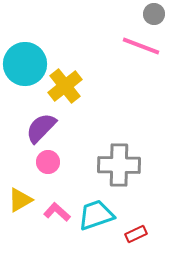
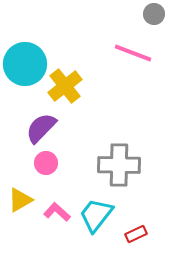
pink line: moved 8 px left, 7 px down
pink circle: moved 2 px left, 1 px down
cyan trapezoid: rotated 33 degrees counterclockwise
